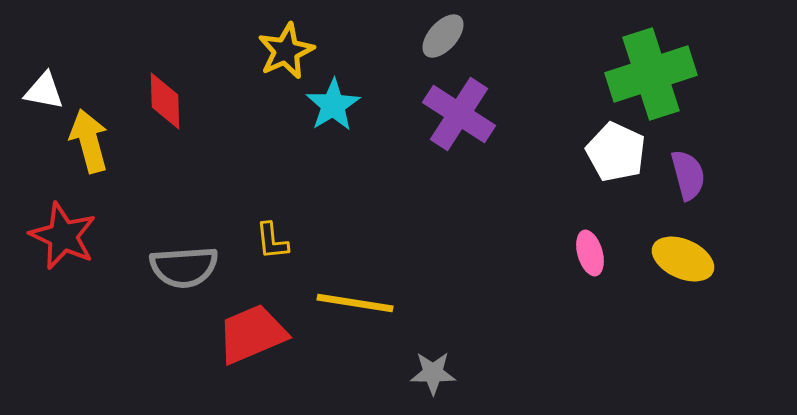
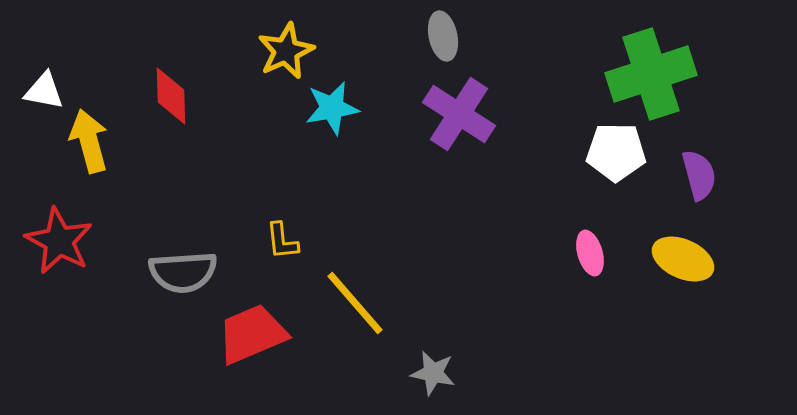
gray ellipse: rotated 54 degrees counterclockwise
red diamond: moved 6 px right, 5 px up
cyan star: moved 1 px left, 3 px down; rotated 22 degrees clockwise
white pentagon: rotated 24 degrees counterclockwise
purple semicircle: moved 11 px right
red star: moved 4 px left, 5 px down; rotated 4 degrees clockwise
yellow L-shape: moved 10 px right
gray semicircle: moved 1 px left, 5 px down
yellow line: rotated 40 degrees clockwise
gray star: rotated 12 degrees clockwise
